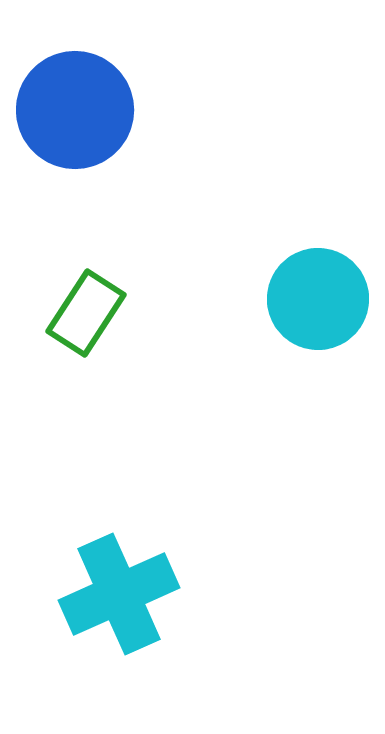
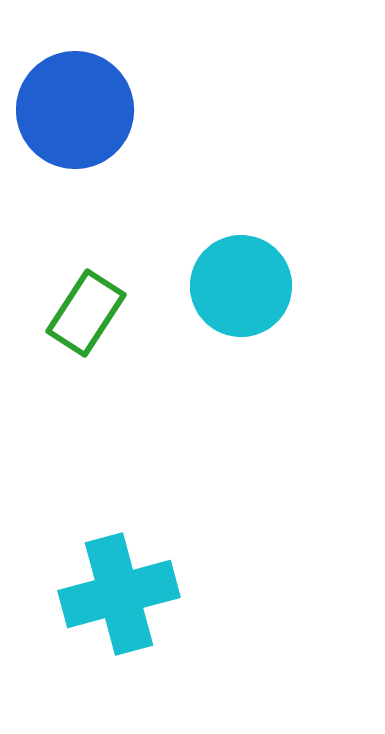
cyan circle: moved 77 px left, 13 px up
cyan cross: rotated 9 degrees clockwise
